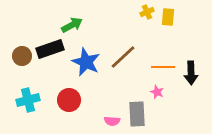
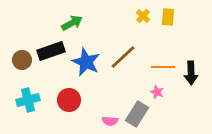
yellow cross: moved 4 px left, 4 px down; rotated 24 degrees counterclockwise
green arrow: moved 2 px up
black rectangle: moved 1 px right, 2 px down
brown circle: moved 4 px down
gray rectangle: rotated 35 degrees clockwise
pink semicircle: moved 2 px left
